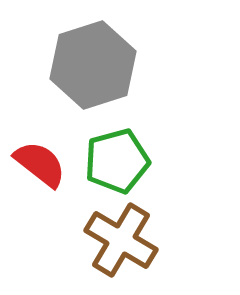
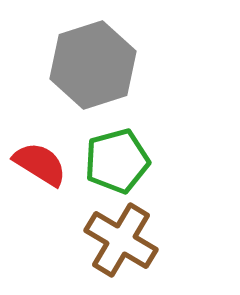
red semicircle: rotated 6 degrees counterclockwise
